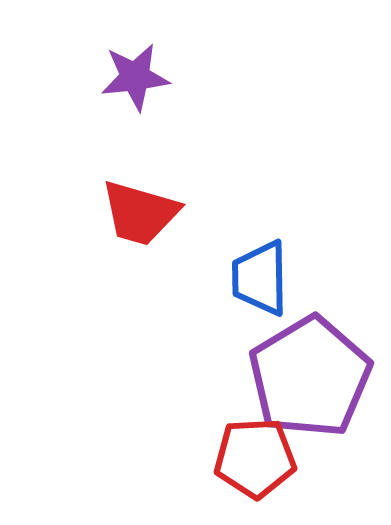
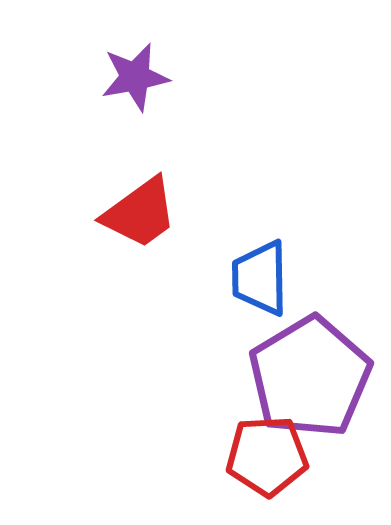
purple star: rotated 4 degrees counterclockwise
red trapezoid: rotated 52 degrees counterclockwise
red pentagon: moved 12 px right, 2 px up
